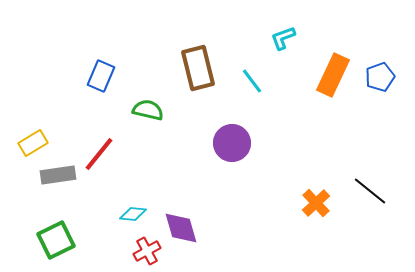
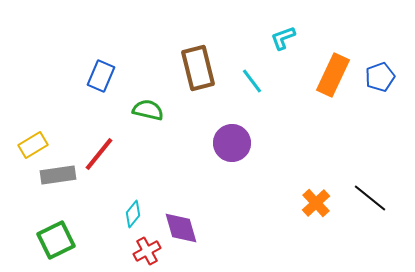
yellow rectangle: moved 2 px down
black line: moved 7 px down
cyan diamond: rotated 56 degrees counterclockwise
